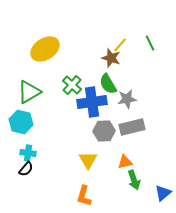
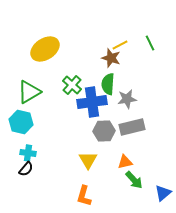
yellow line: rotated 21 degrees clockwise
green semicircle: rotated 35 degrees clockwise
green arrow: rotated 24 degrees counterclockwise
